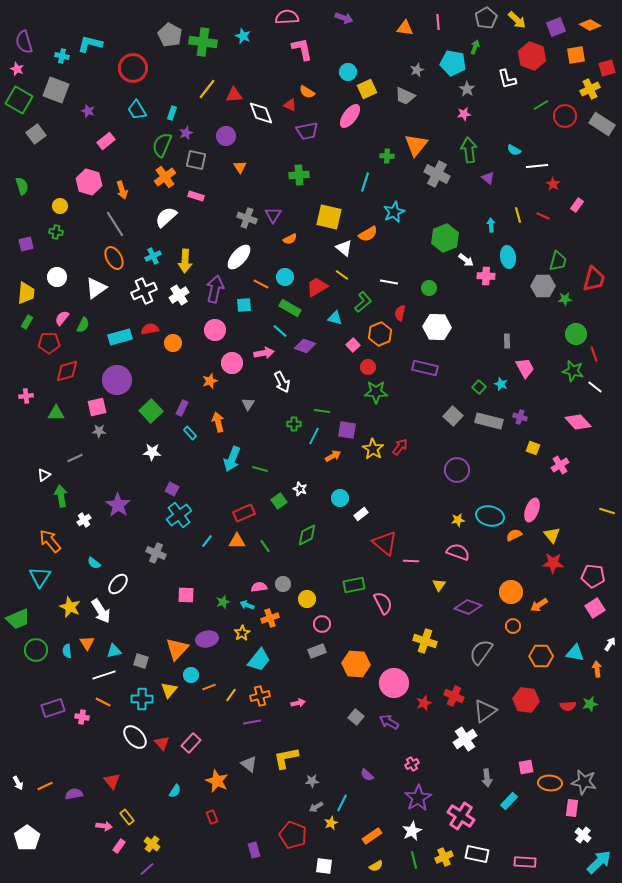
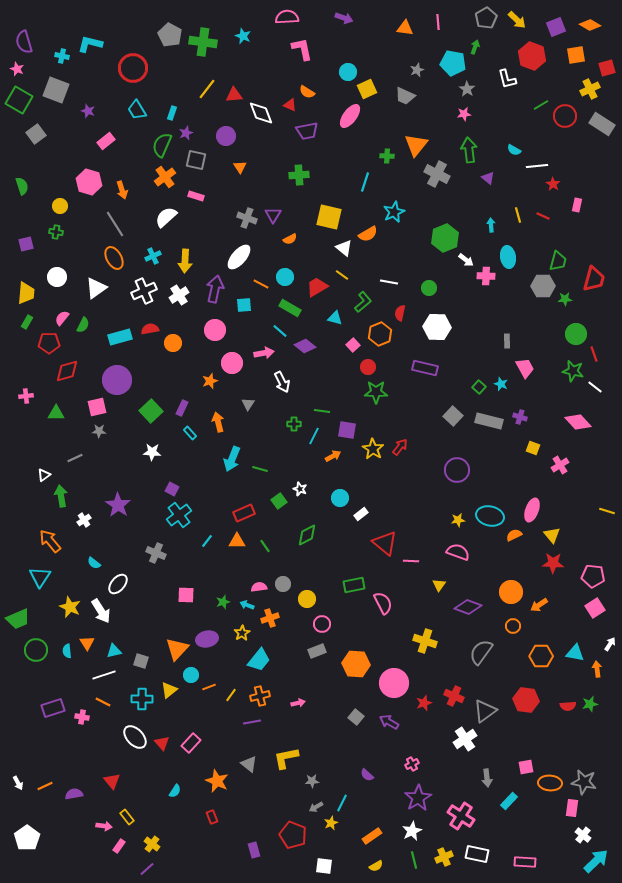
pink rectangle at (577, 205): rotated 24 degrees counterclockwise
purple diamond at (305, 346): rotated 20 degrees clockwise
yellow triangle at (169, 690): rotated 12 degrees clockwise
cyan arrow at (599, 862): moved 3 px left, 1 px up
